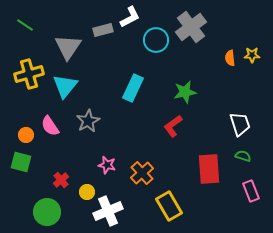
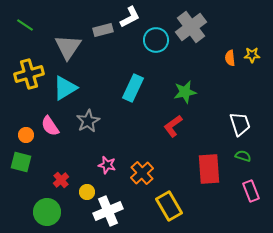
cyan triangle: moved 2 px down; rotated 20 degrees clockwise
